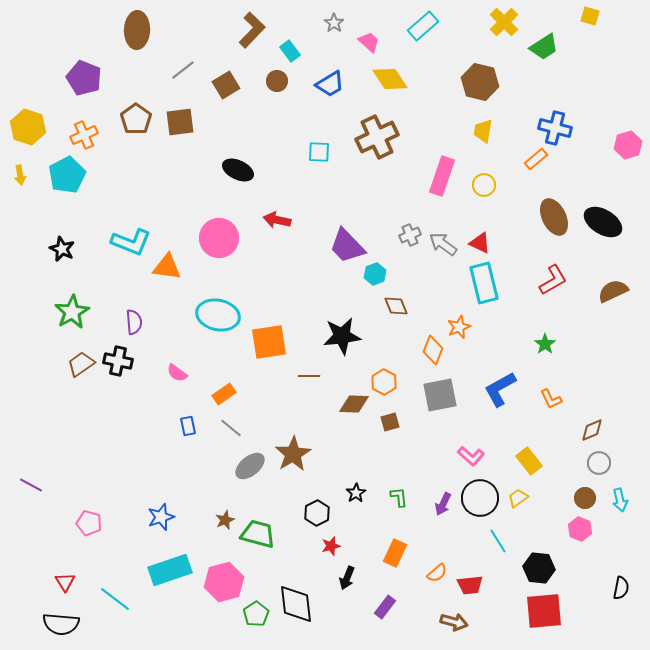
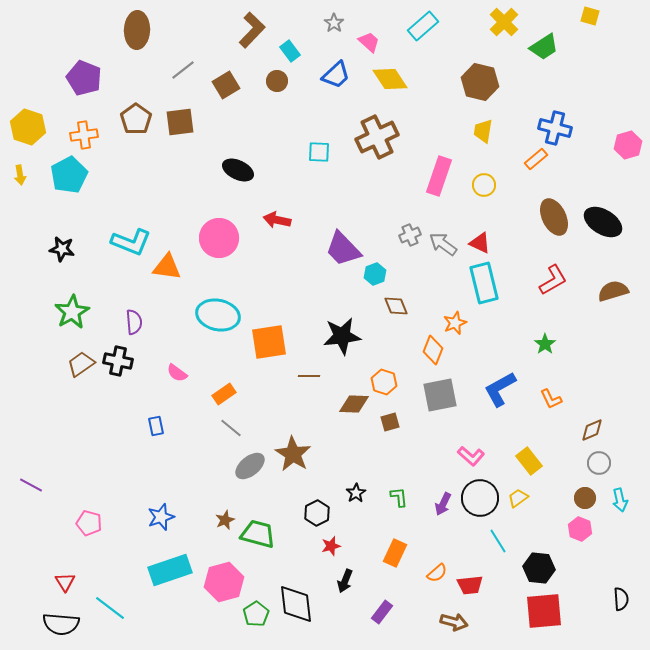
blue trapezoid at (330, 84): moved 6 px right, 9 px up; rotated 12 degrees counterclockwise
orange cross at (84, 135): rotated 16 degrees clockwise
cyan pentagon at (67, 175): moved 2 px right
pink rectangle at (442, 176): moved 3 px left
purple trapezoid at (347, 246): moved 4 px left, 3 px down
black star at (62, 249): rotated 15 degrees counterclockwise
brown semicircle at (613, 291): rotated 8 degrees clockwise
orange star at (459, 327): moved 4 px left, 4 px up
orange hexagon at (384, 382): rotated 10 degrees counterclockwise
blue rectangle at (188, 426): moved 32 px left
brown star at (293, 454): rotated 9 degrees counterclockwise
black arrow at (347, 578): moved 2 px left, 3 px down
black semicircle at (621, 588): moved 11 px down; rotated 15 degrees counterclockwise
cyan line at (115, 599): moved 5 px left, 9 px down
purple rectangle at (385, 607): moved 3 px left, 5 px down
